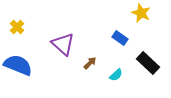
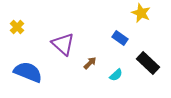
blue semicircle: moved 10 px right, 7 px down
